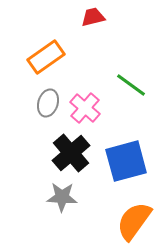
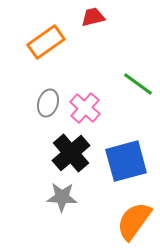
orange rectangle: moved 15 px up
green line: moved 7 px right, 1 px up
